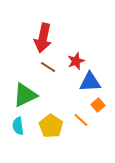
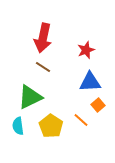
red star: moved 10 px right, 11 px up
brown line: moved 5 px left
green triangle: moved 5 px right, 2 px down
